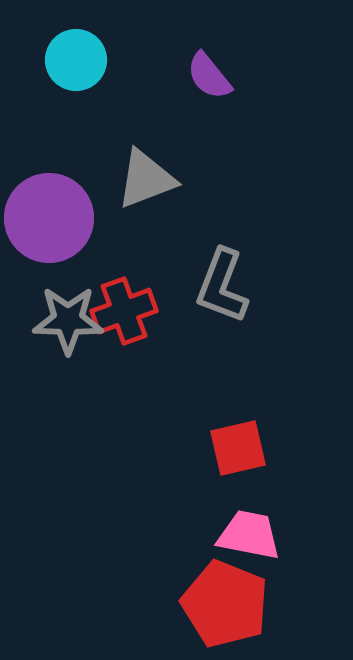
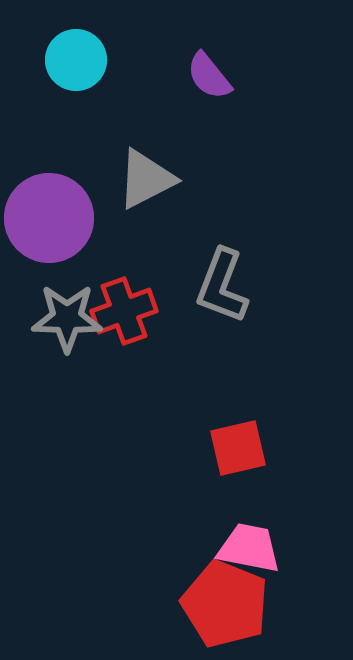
gray triangle: rotated 6 degrees counterclockwise
gray star: moved 1 px left, 2 px up
pink trapezoid: moved 13 px down
